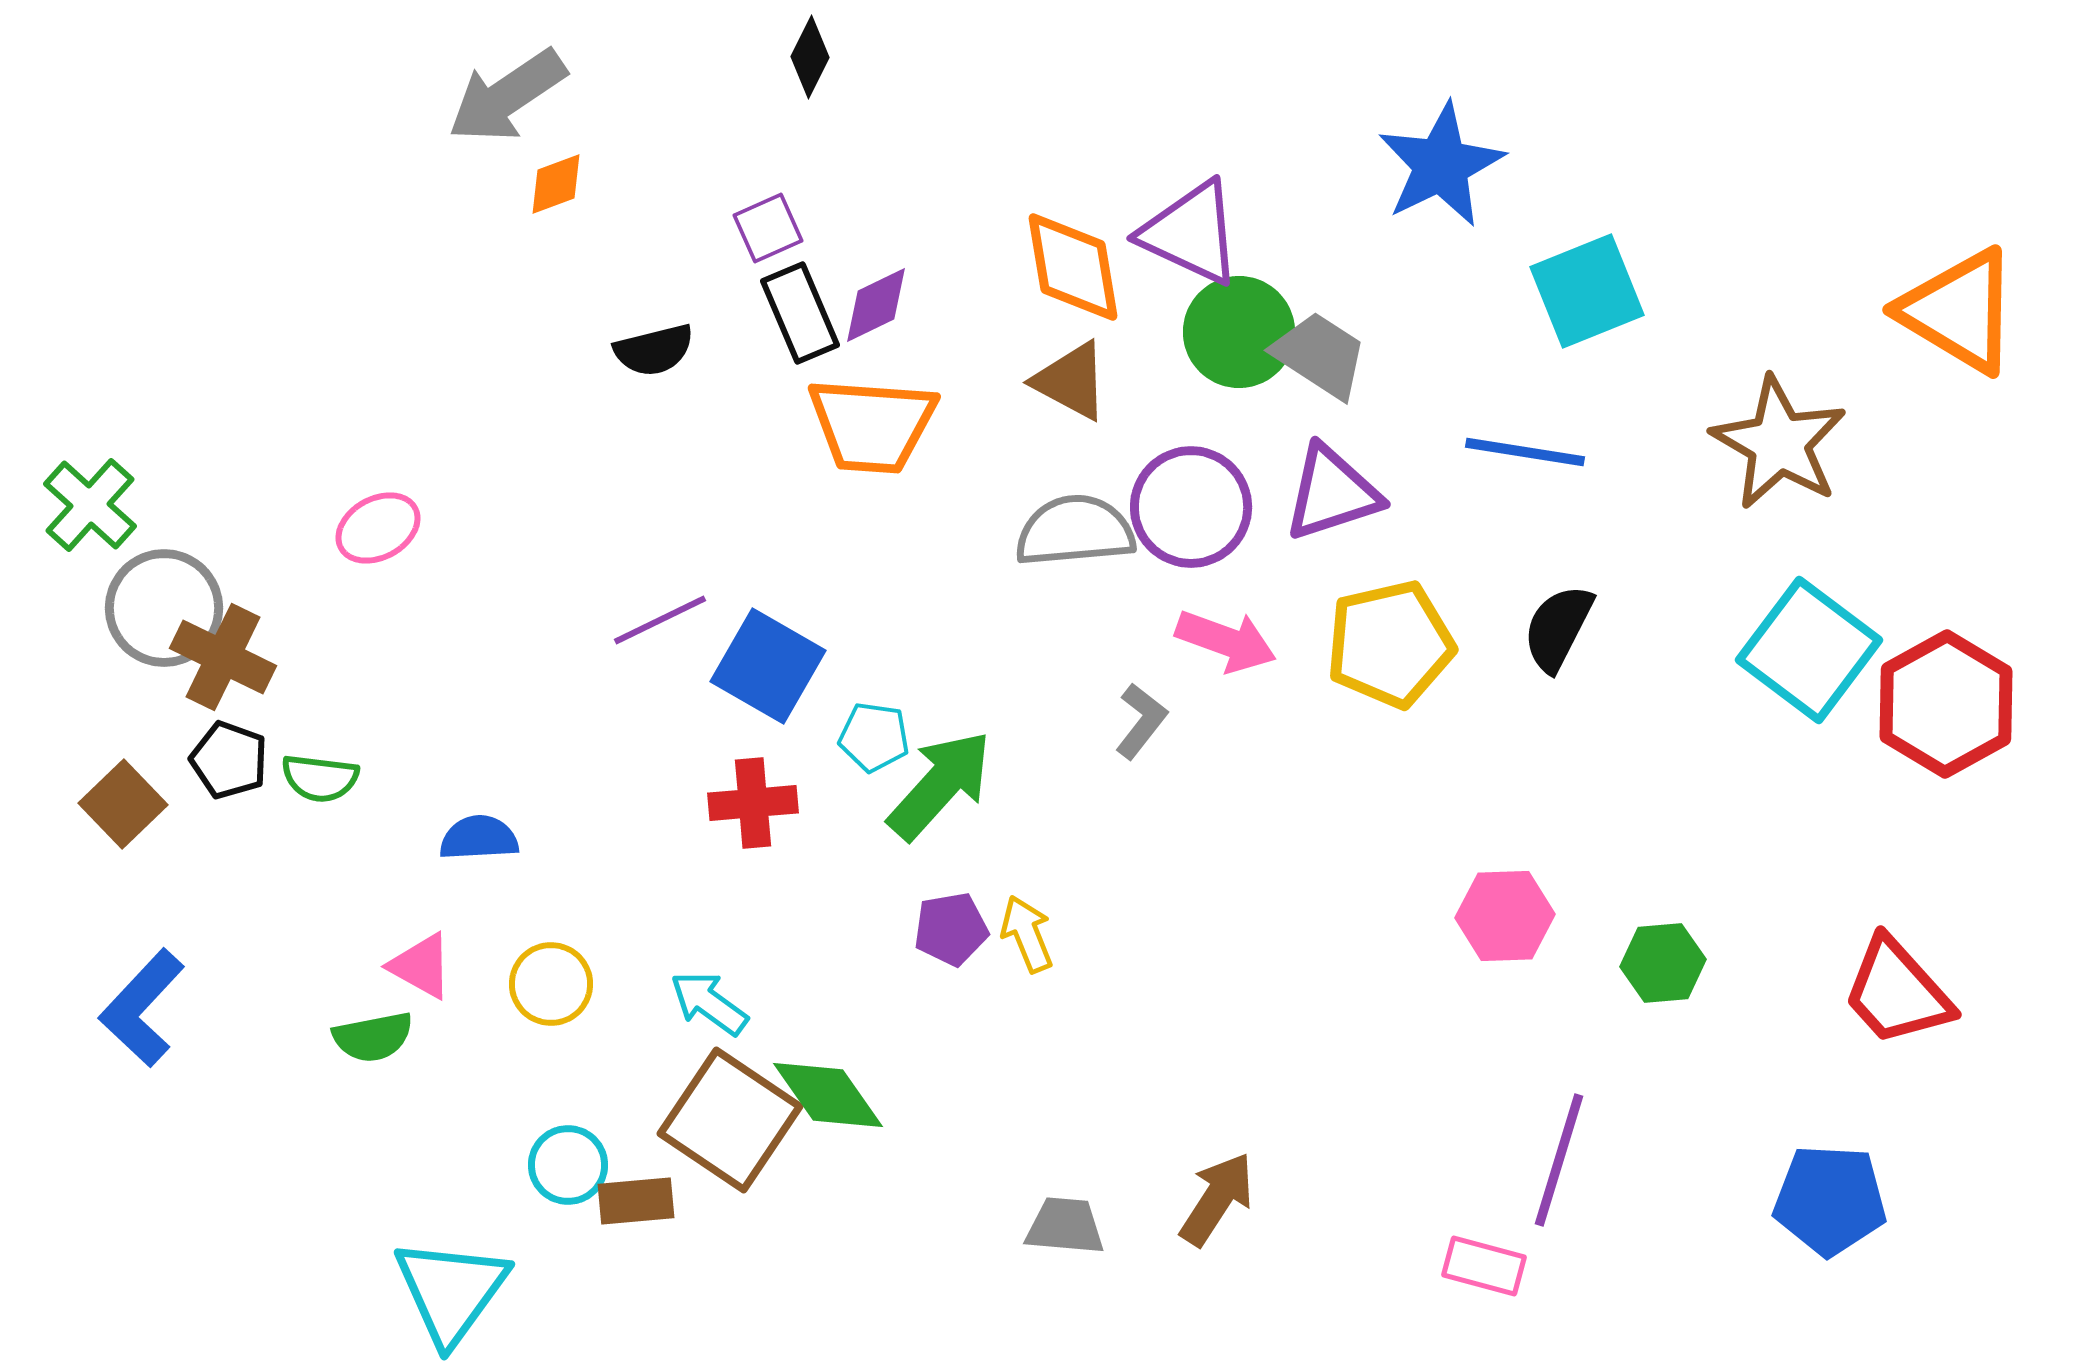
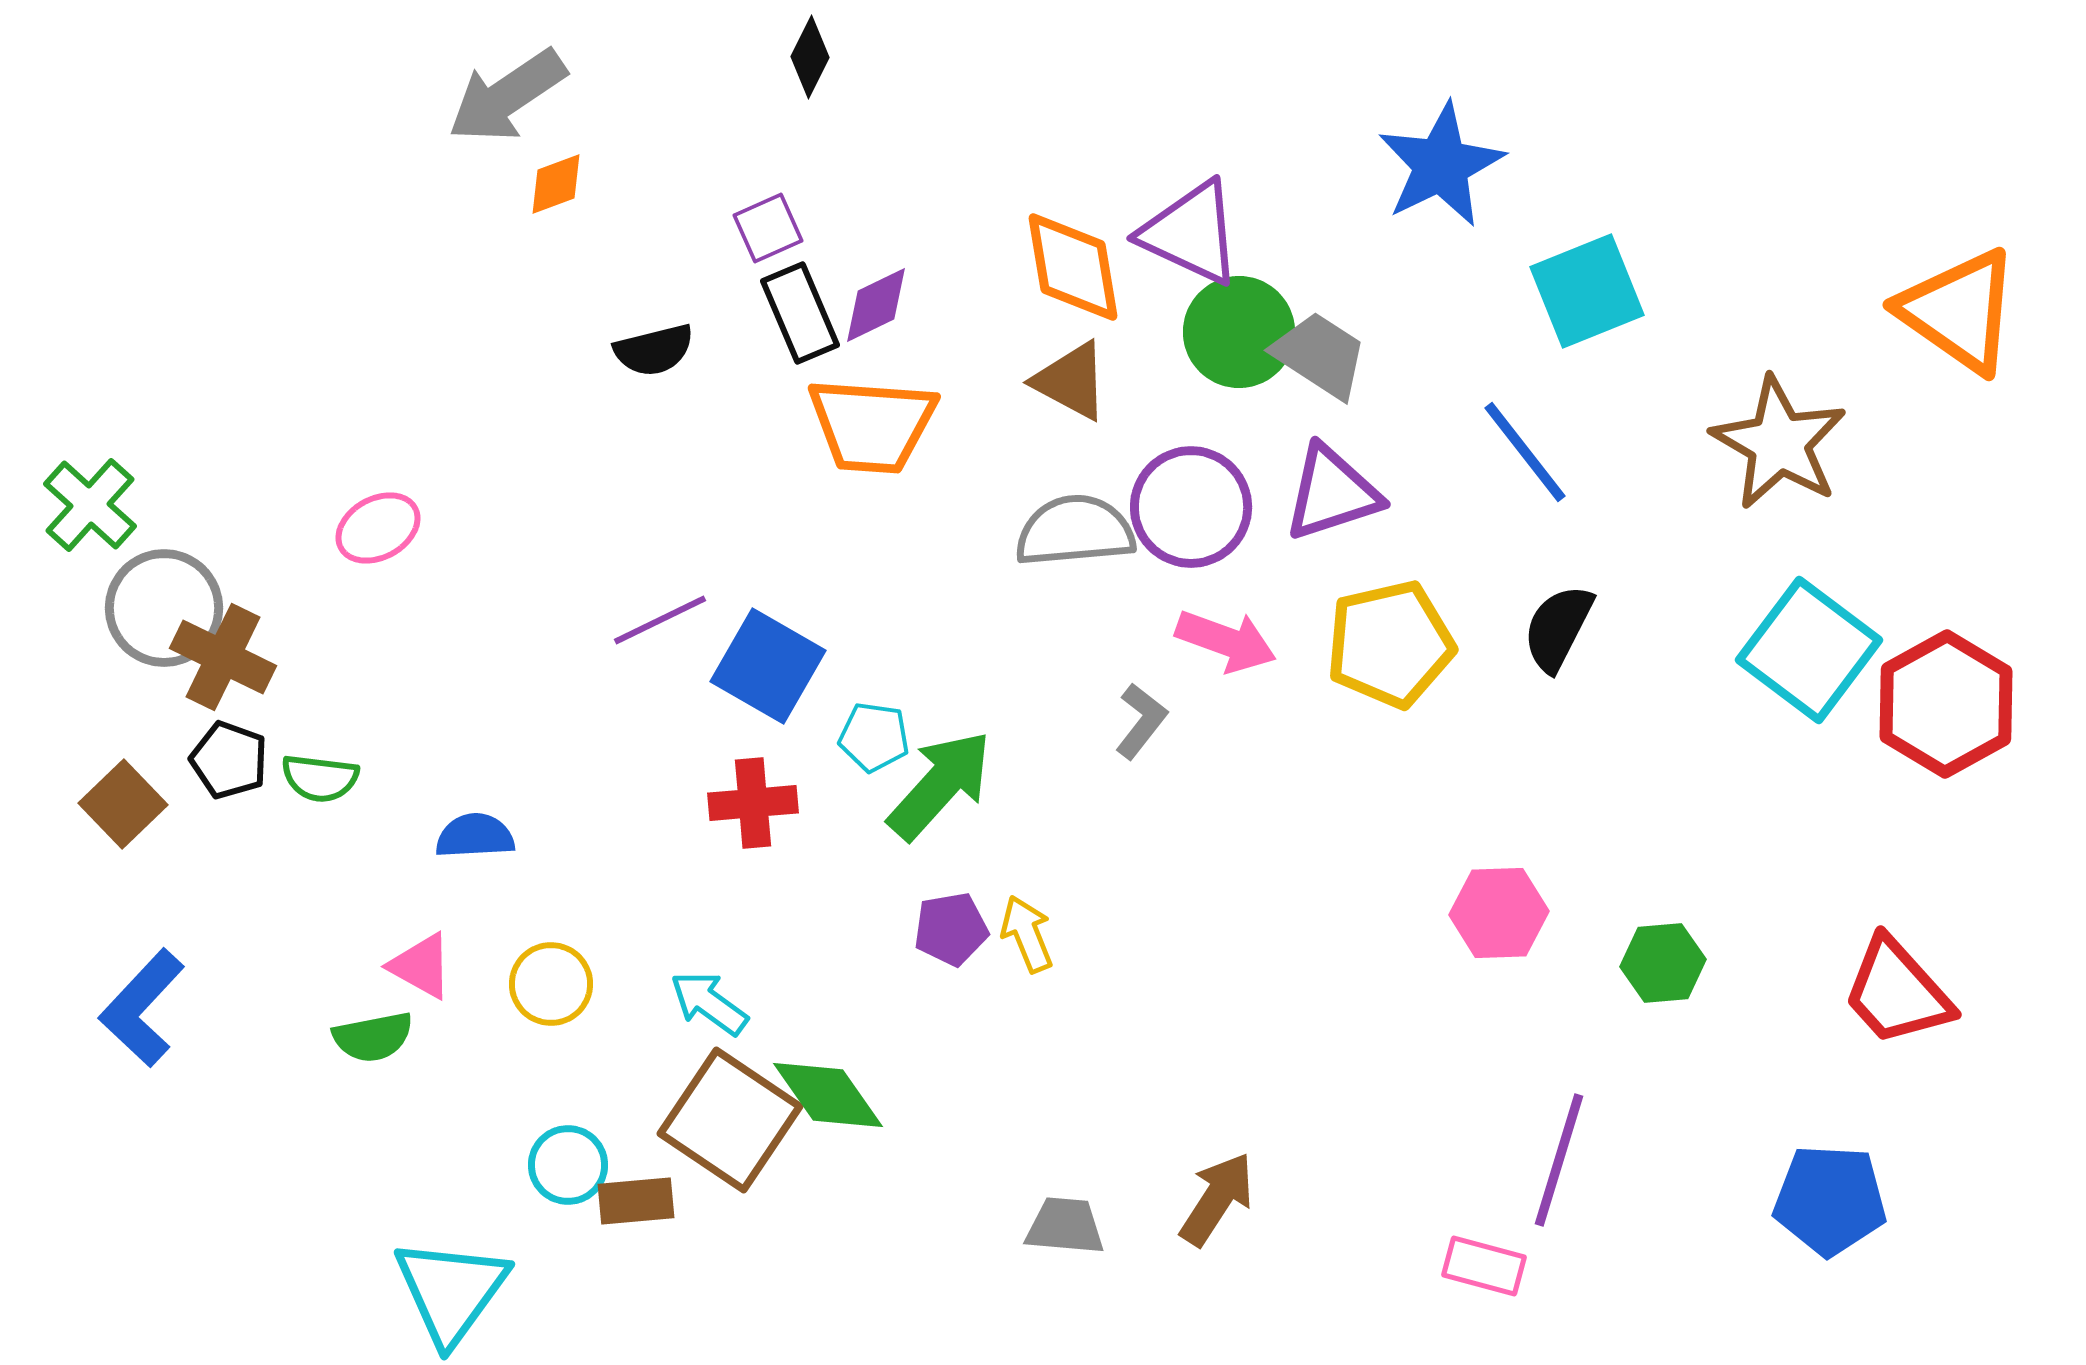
orange triangle at (1959, 311): rotated 4 degrees clockwise
blue line at (1525, 452): rotated 43 degrees clockwise
blue semicircle at (479, 838): moved 4 px left, 2 px up
pink hexagon at (1505, 916): moved 6 px left, 3 px up
